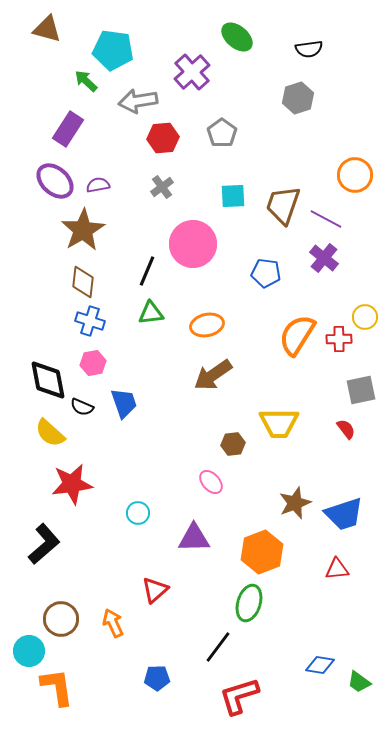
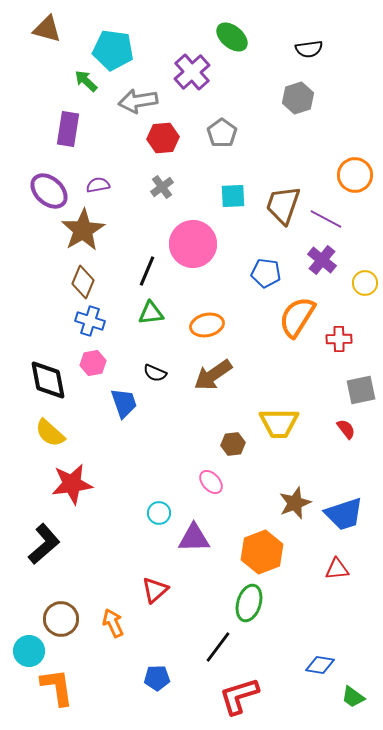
green ellipse at (237, 37): moved 5 px left
purple rectangle at (68, 129): rotated 24 degrees counterclockwise
purple ellipse at (55, 181): moved 6 px left, 10 px down
purple cross at (324, 258): moved 2 px left, 2 px down
brown diamond at (83, 282): rotated 16 degrees clockwise
yellow circle at (365, 317): moved 34 px up
orange semicircle at (297, 335): moved 18 px up
black semicircle at (82, 407): moved 73 px right, 34 px up
cyan circle at (138, 513): moved 21 px right
green trapezoid at (359, 682): moved 6 px left, 15 px down
